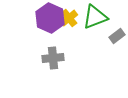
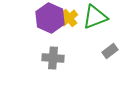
gray rectangle: moved 7 px left, 15 px down
gray cross: rotated 10 degrees clockwise
